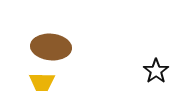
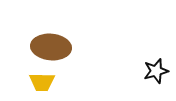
black star: rotated 20 degrees clockwise
